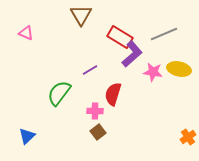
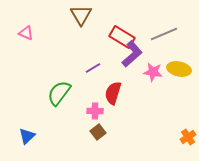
red rectangle: moved 2 px right
purple line: moved 3 px right, 2 px up
red semicircle: moved 1 px up
